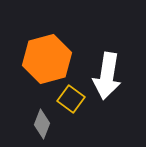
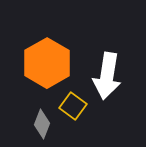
orange hexagon: moved 4 px down; rotated 15 degrees counterclockwise
yellow square: moved 2 px right, 7 px down
